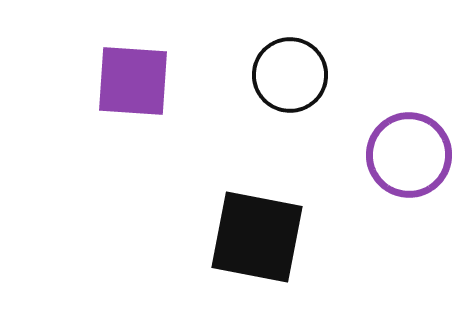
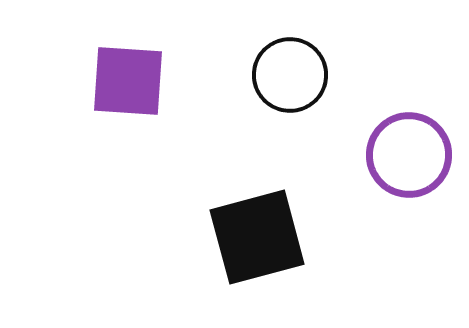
purple square: moved 5 px left
black square: rotated 26 degrees counterclockwise
